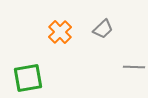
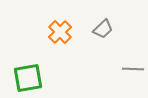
gray line: moved 1 px left, 2 px down
